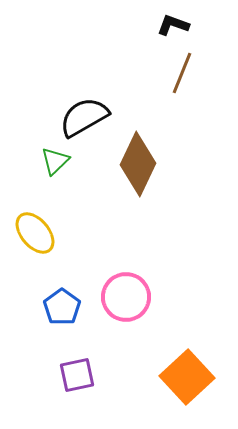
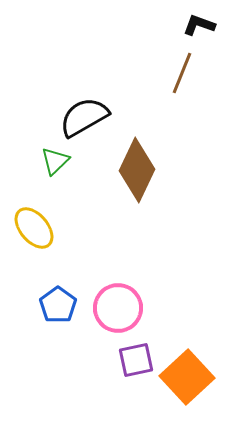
black L-shape: moved 26 px right
brown diamond: moved 1 px left, 6 px down
yellow ellipse: moved 1 px left, 5 px up
pink circle: moved 8 px left, 11 px down
blue pentagon: moved 4 px left, 2 px up
purple square: moved 59 px right, 15 px up
